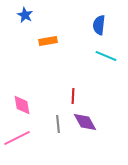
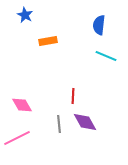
pink diamond: rotated 20 degrees counterclockwise
gray line: moved 1 px right
